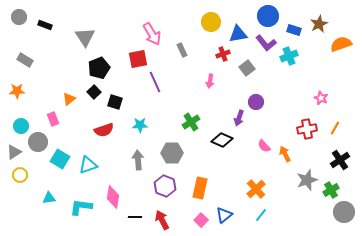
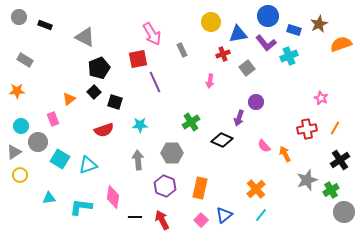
gray triangle at (85, 37): rotated 30 degrees counterclockwise
